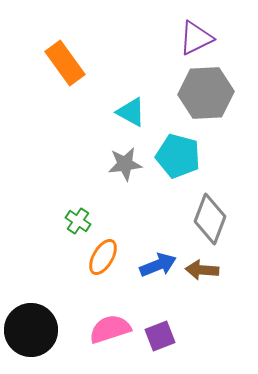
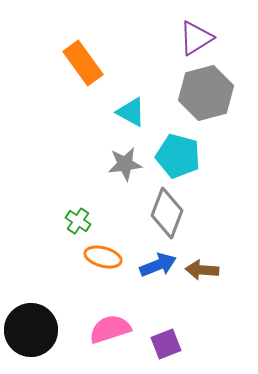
purple triangle: rotated 6 degrees counterclockwise
orange rectangle: moved 18 px right
gray hexagon: rotated 12 degrees counterclockwise
gray diamond: moved 43 px left, 6 px up
orange ellipse: rotated 75 degrees clockwise
purple square: moved 6 px right, 8 px down
